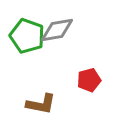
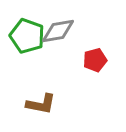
gray diamond: moved 1 px right, 1 px down
red pentagon: moved 6 px right, 20 px up
